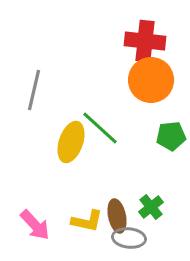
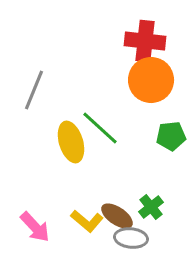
gray line: rotated 9 degrees clockwise
yellow ellipse: rotated 36 degrees counterclockwise
brown ellipse: rotated 44 degrees counterclockwise
yellow L-shape: rotated 28 degrees clockwise
pink arrow: moved 2 px down
gray ellipse: moved 2 px right
